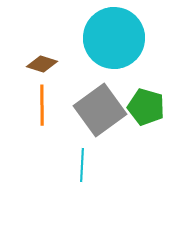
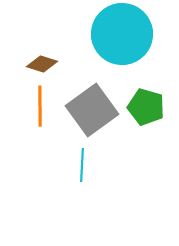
cyan circle: moved 8 px right, 4 px up
orange line: moved 2 px left, 1 px down
gray square: moved 8 px left
